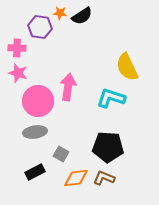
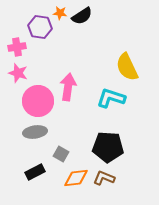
pink cross: moved 1 px up; rotated 12 degrees counterclockwise
